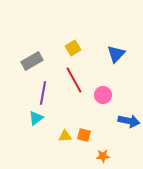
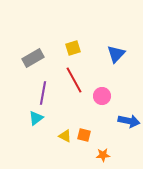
yellow square: rotated 14 degrees clockwise
gray rectangle: moved 1 px right, 3 px up
pink circle: moved 1 px left, 1 px down
yellow triangle: rotated 32 degrees clockwise
orange star: moved 1 px up
